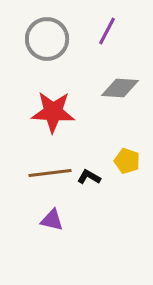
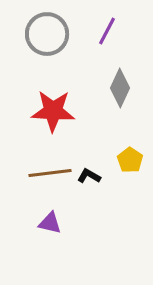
gray circle: moved 5 px up
gray diamond: rotated 69 degrees counterclockwise
red star: moved 1 px up
yellow pentagon: moved 3 px right, 1 px up; rotated 15 degrees clockwise
black L-shape: moved 1 px up
purple triangle: moved 2 px left, 3 px down
